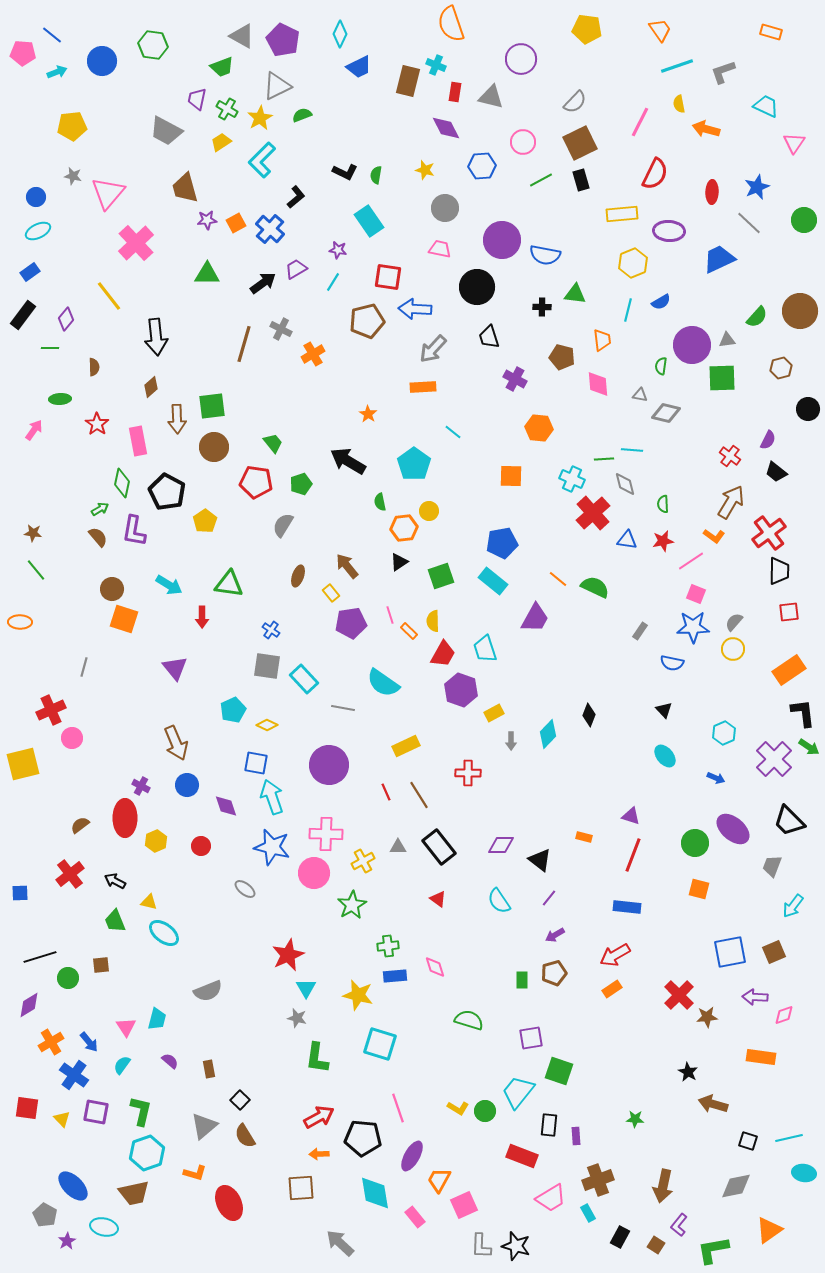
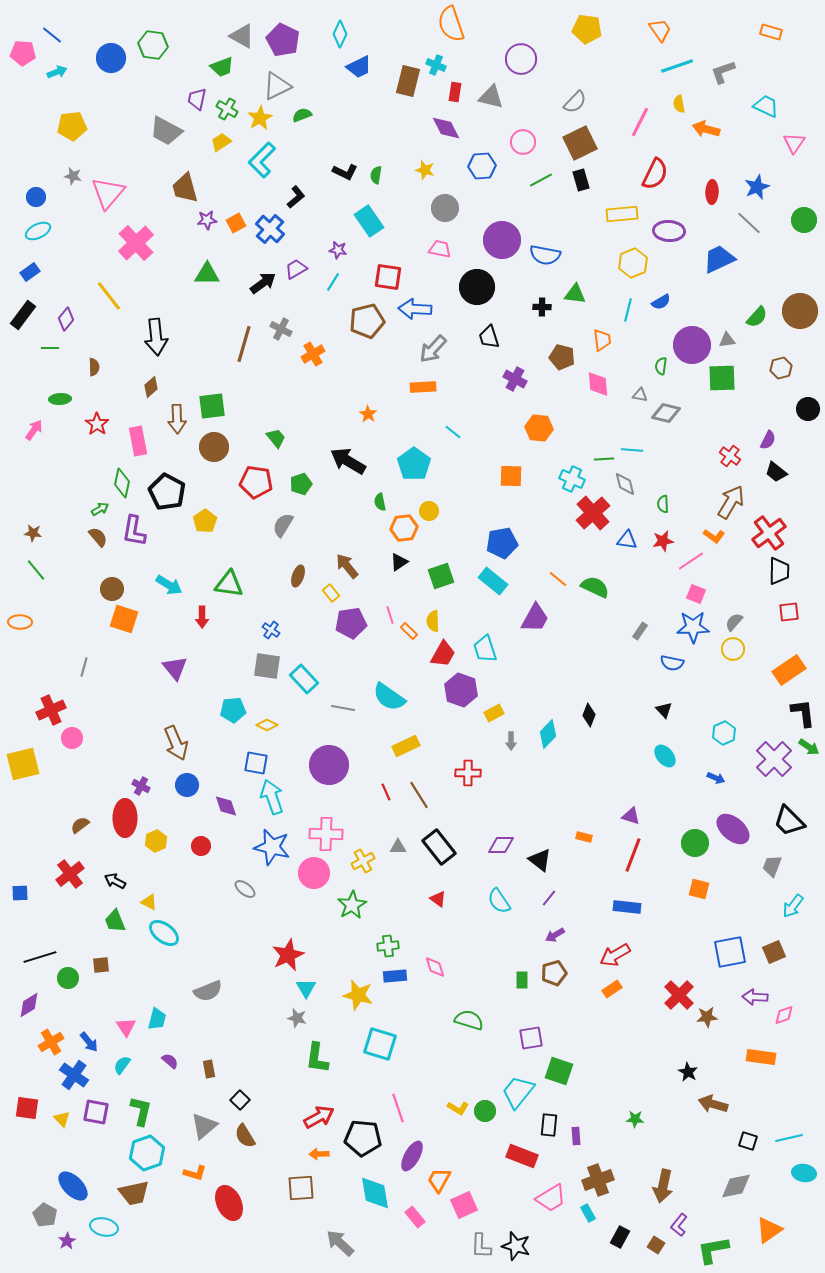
blue circle at (102, 61): moved 9 px right, 3 px up
green trapezoid at (273, 443): moved 3 px right, 5 px up
cyan semicircle at (383, 683): moved 6 px right, 14 px down
cyan pentagon at (233, 710): rotated 20 degrees clockwise
yellow triangle at (149, 902): rotated 12 degrees clockwise
